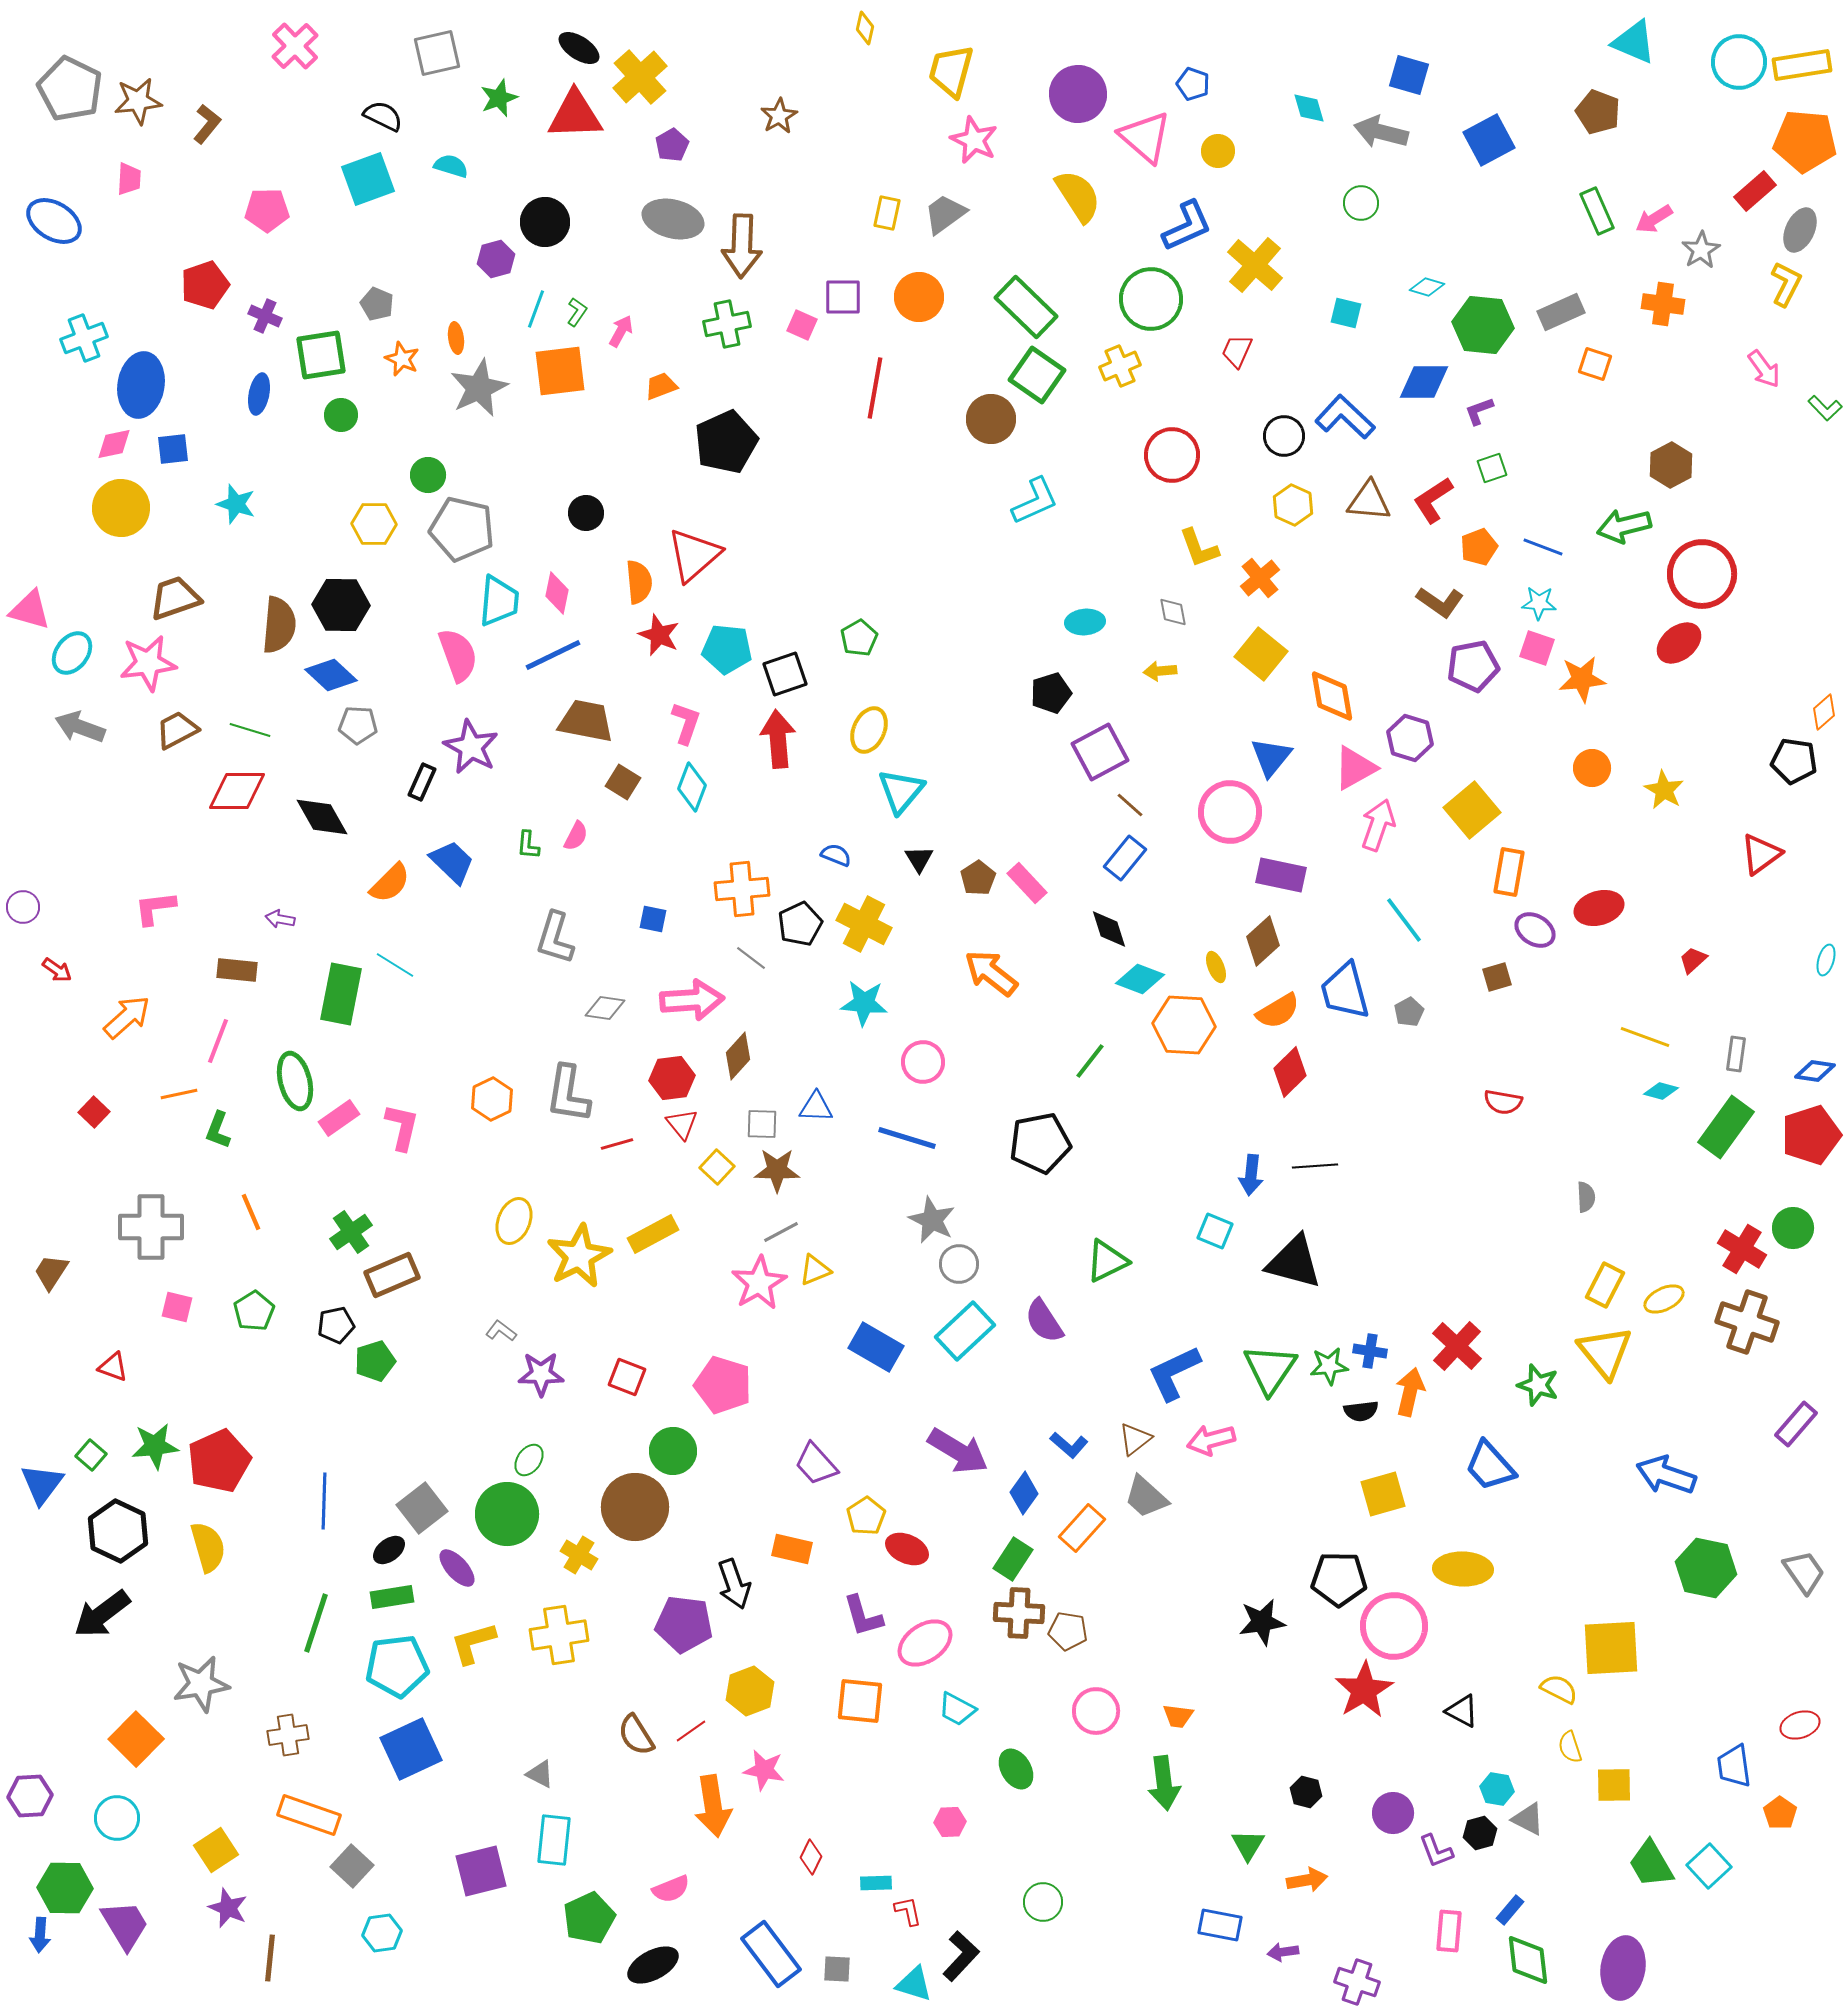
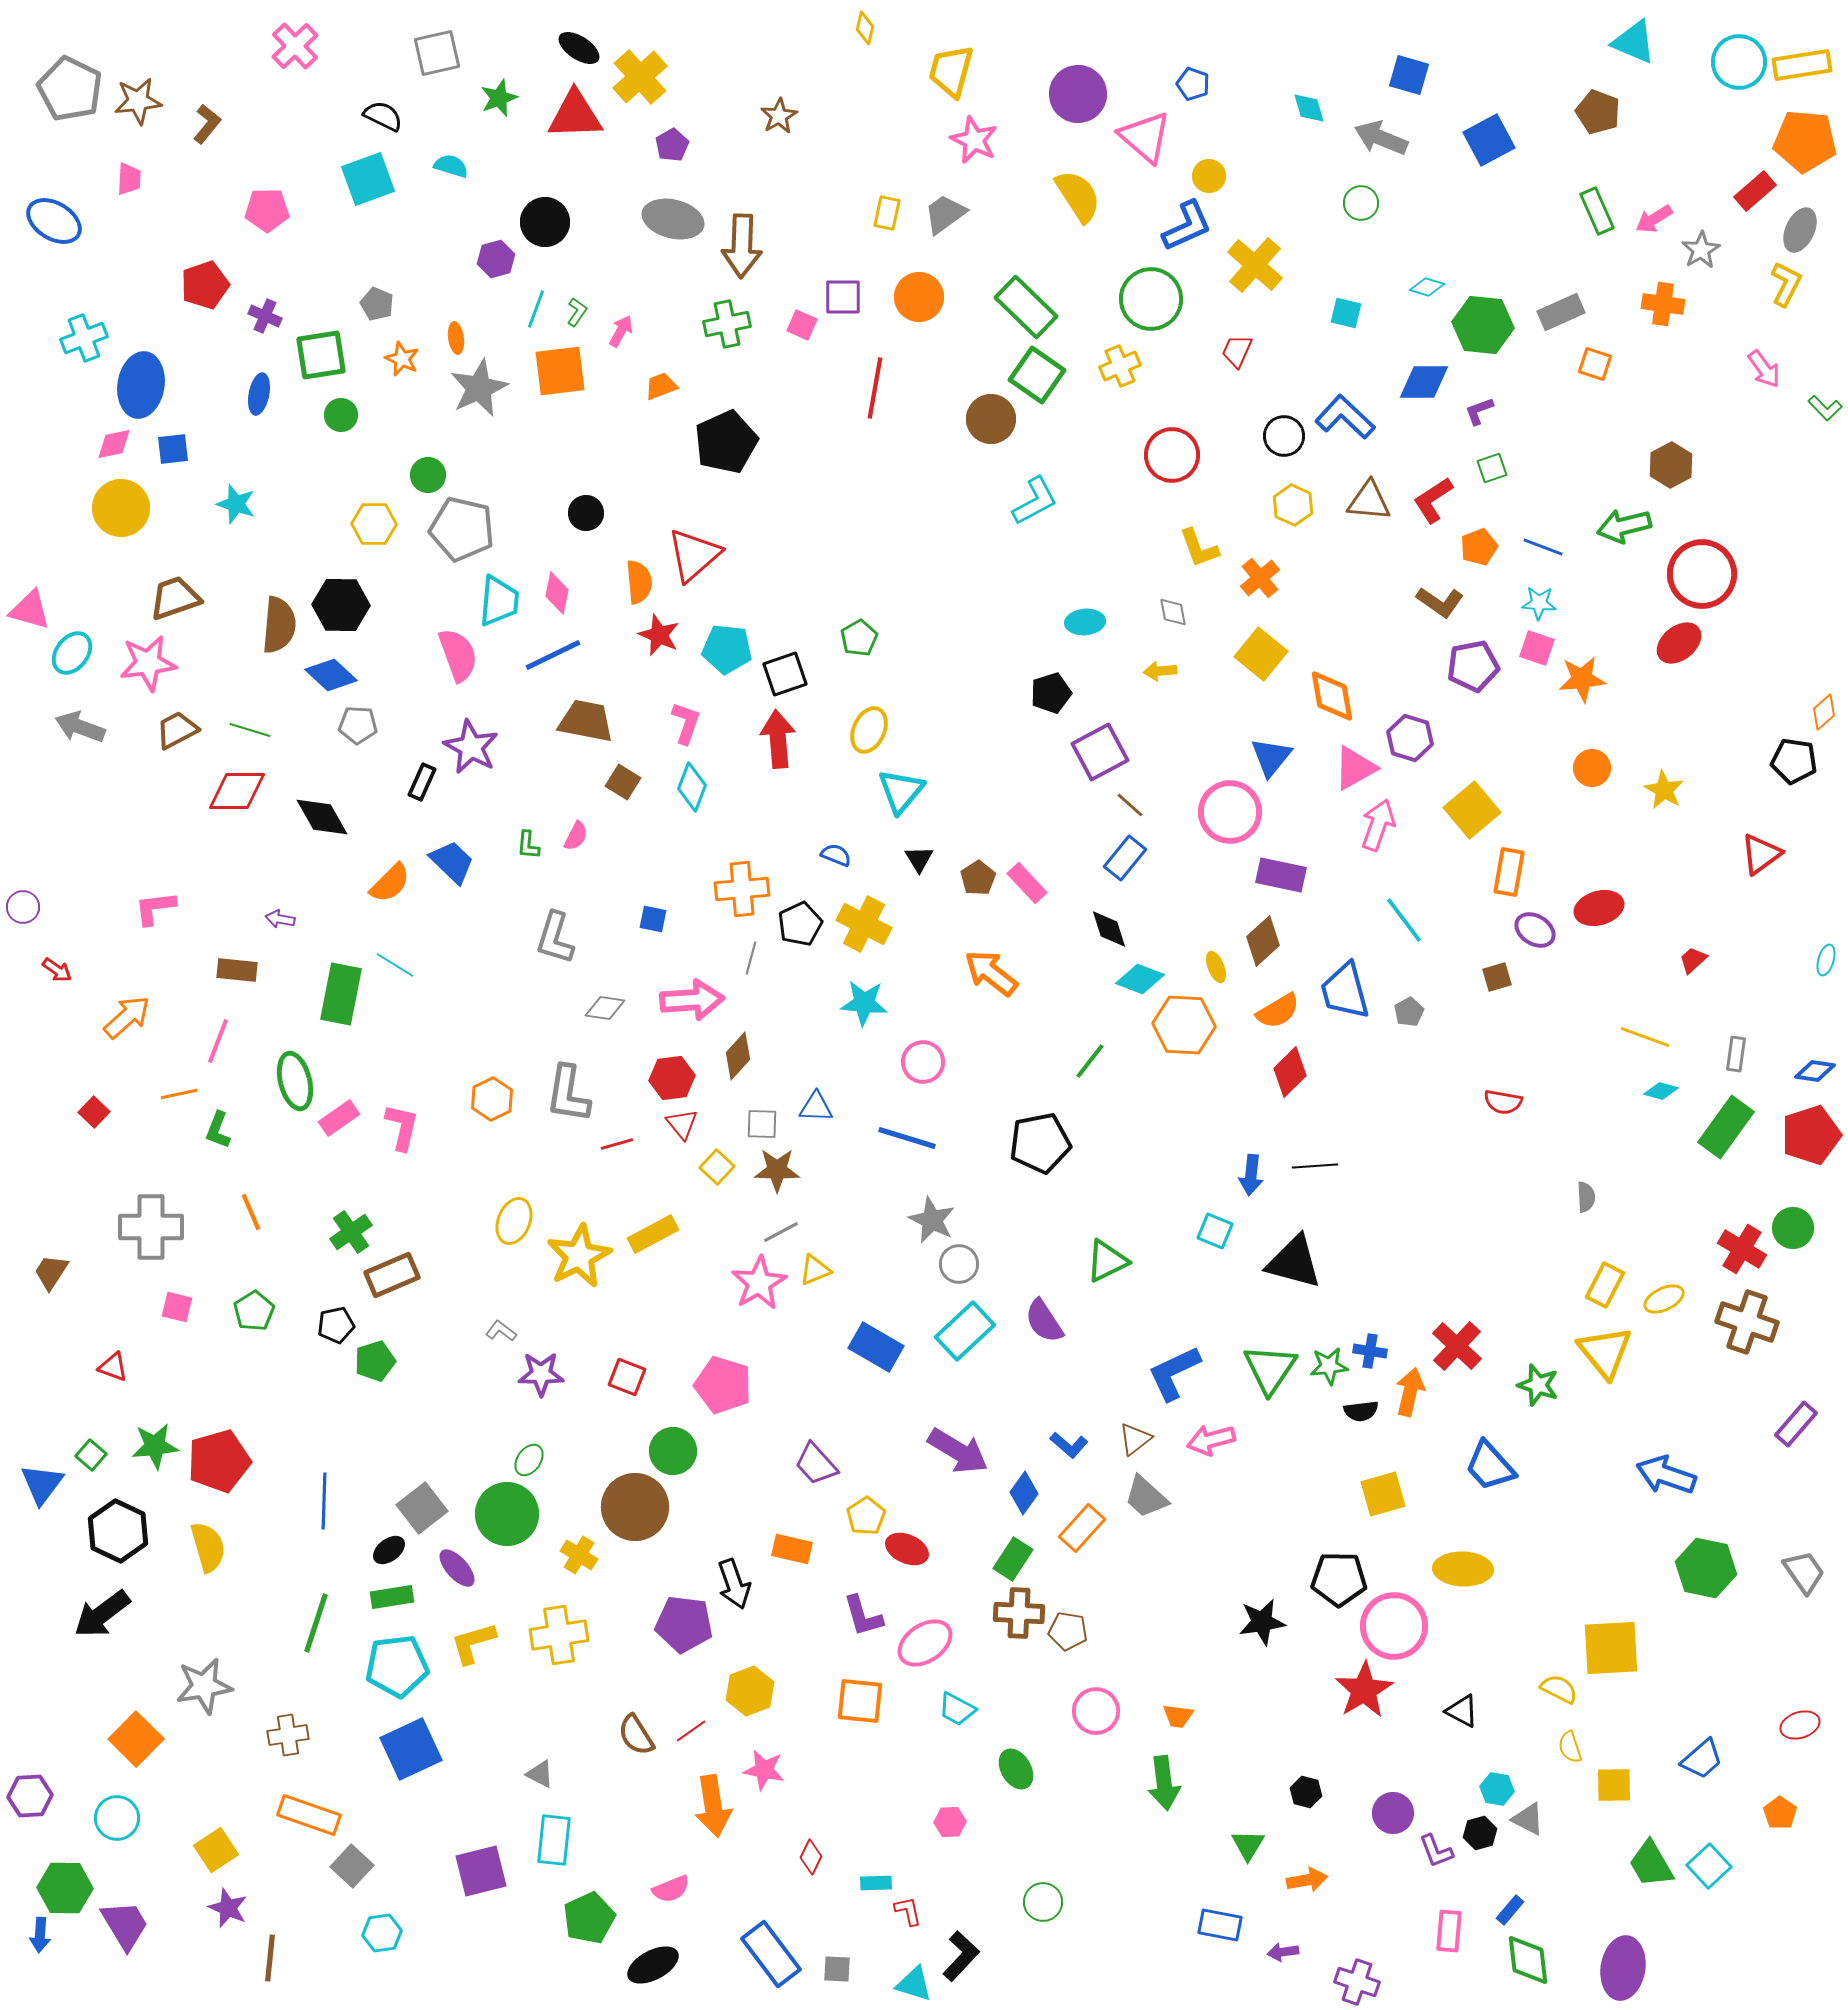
gray arrow at (1381, 132): moved 6 px down; rotated 8 degrees clockwise
yellow circle at (1218, 151): moved 9 px left, 25 px down
cyan L-shape at (1035, 501): rotated 4 degrees counterclockwise
gray line at (751, 958): rotated 68 degrees clockwise
red pentagon at (219, 1461): rotated 8 degrees clockwise
gray star at (201, 1684): moved 3 px right, 2 px down
blue trapezoid at (1734, 1766): moved 32 px left, 7 px up; rotated 123 degrees counterclockwise
